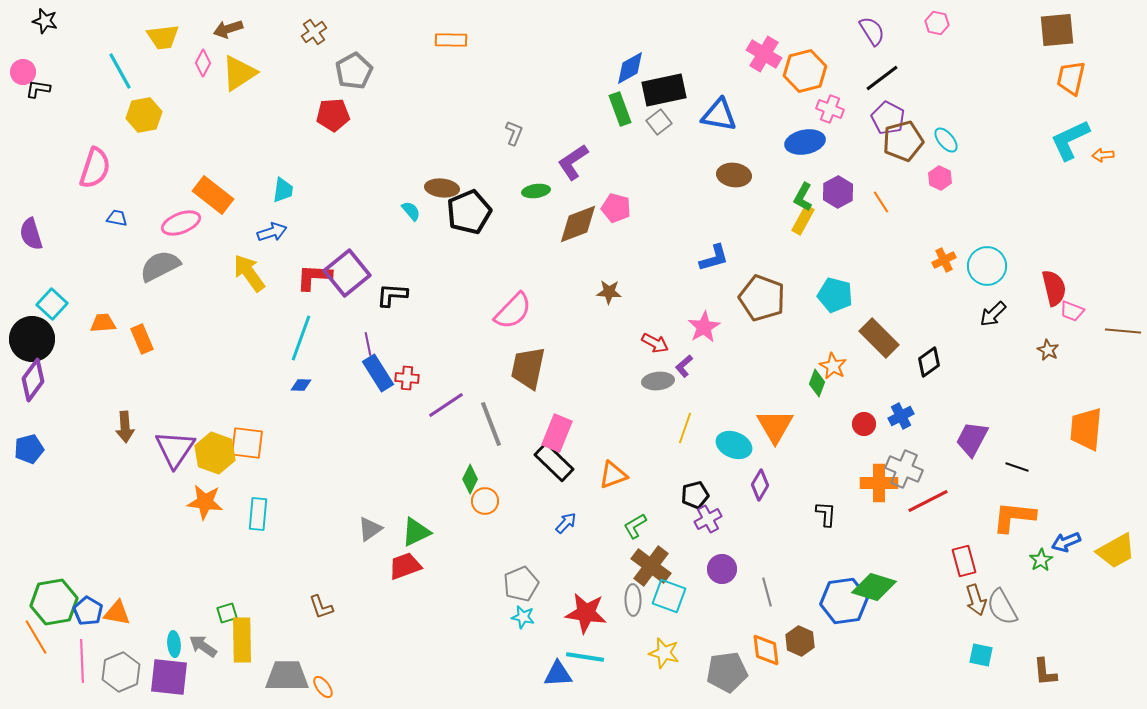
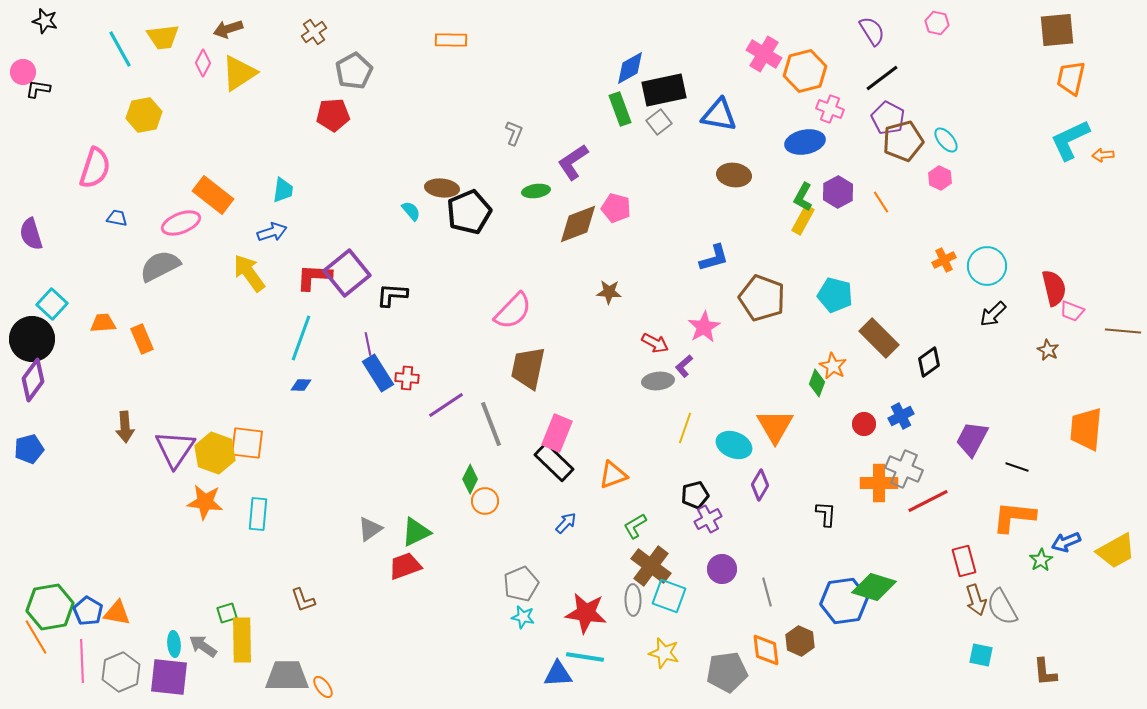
cyan line at (120, 71): moved 22 px up
green hexagon at (54, 602): moved 4 px left, 5 px down
brown L-shape at (321, 607): moved 18 px left, 7 px up
